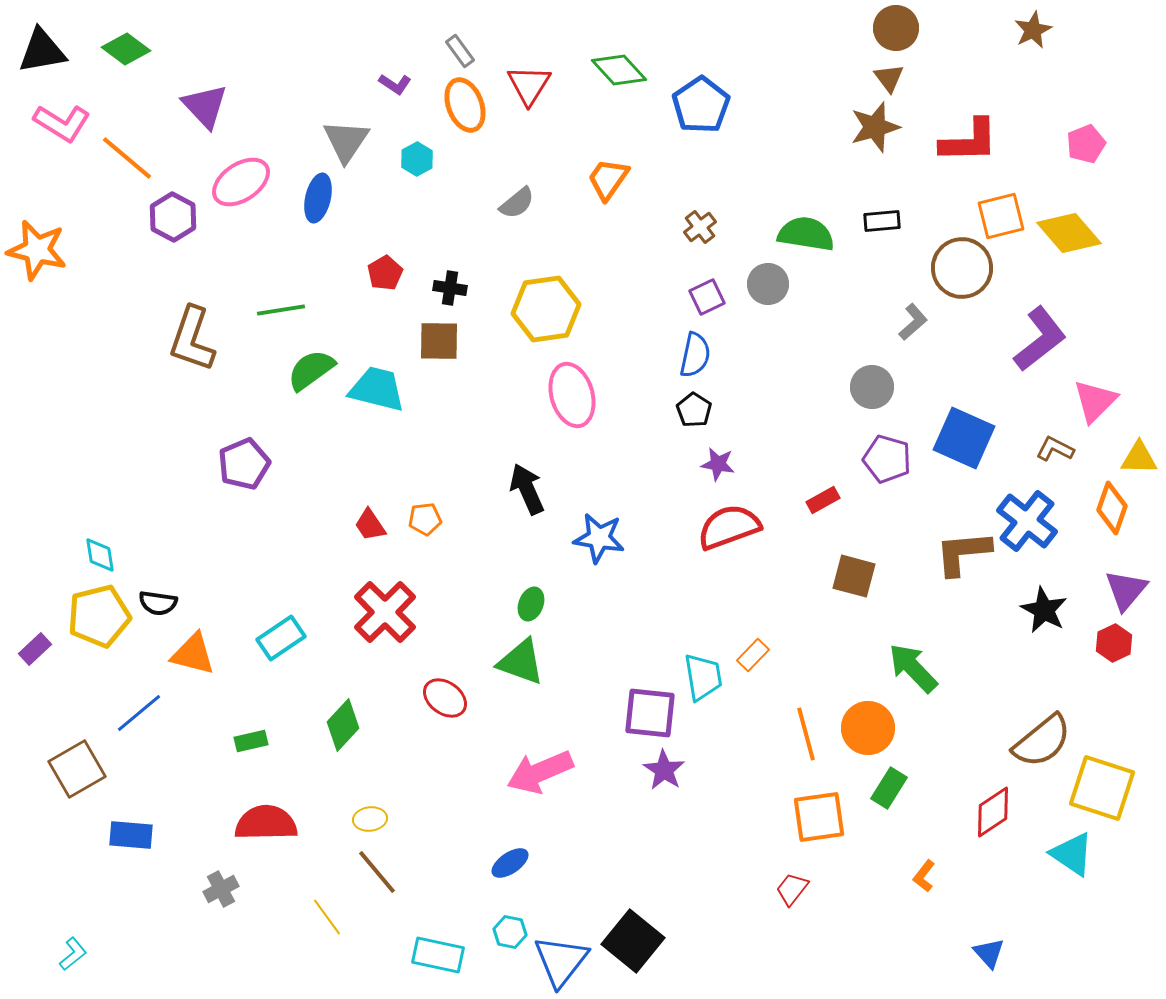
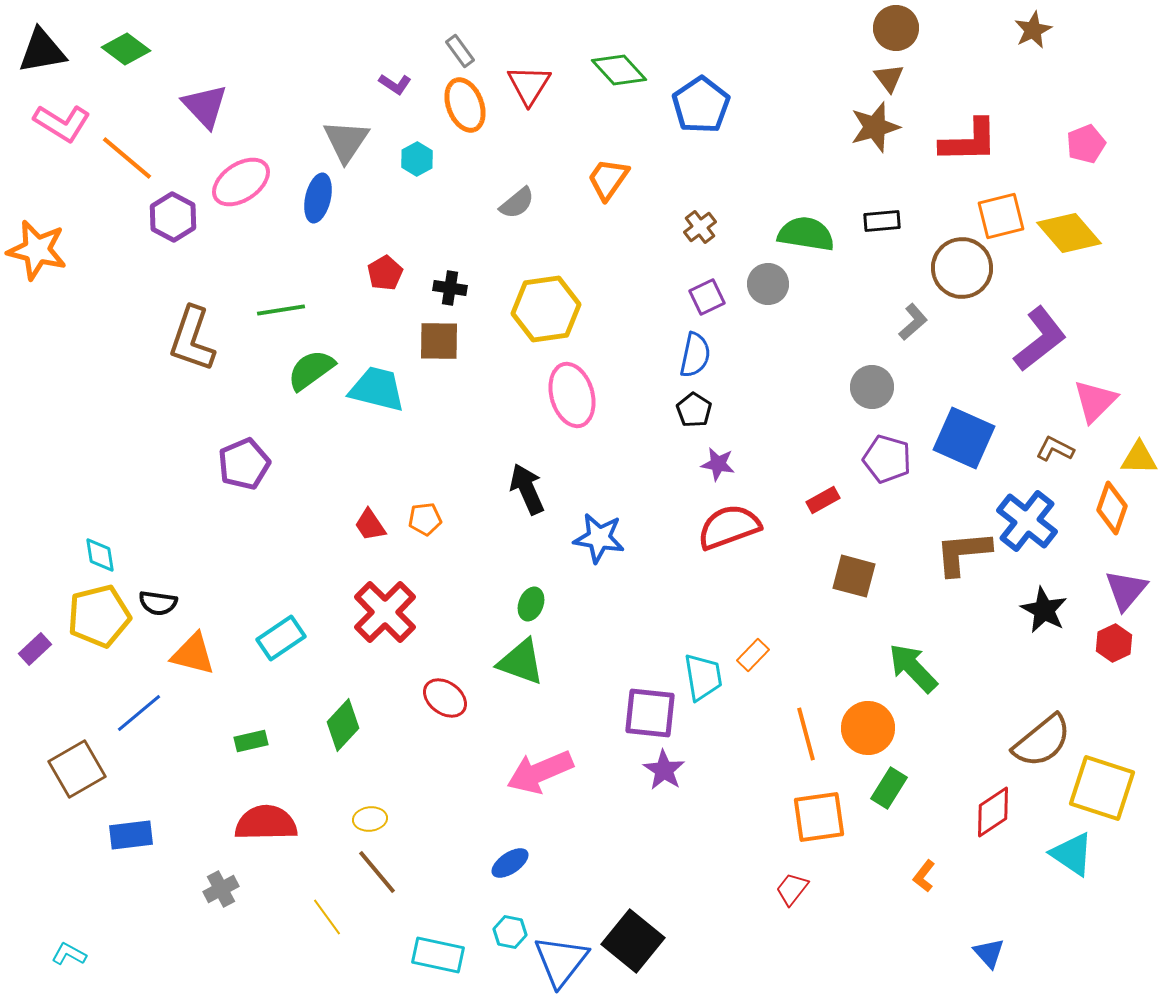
blue rectangle at (131, 835): rotated 12 degrees counterclockwise
cyan L-shape at (73, 954): moved 4 px left; rotated 112 degrees counterclockwise
